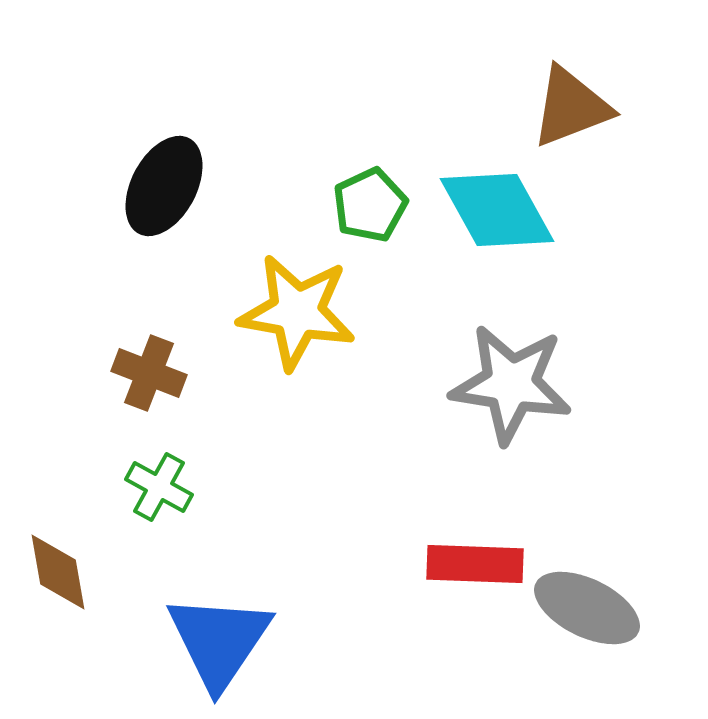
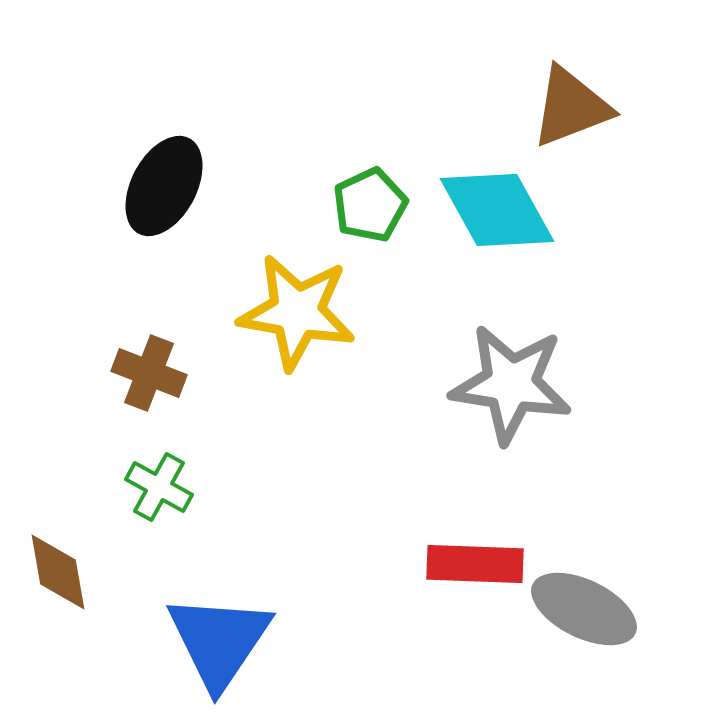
gray ellipse: moved 3 px left, 1 px down
